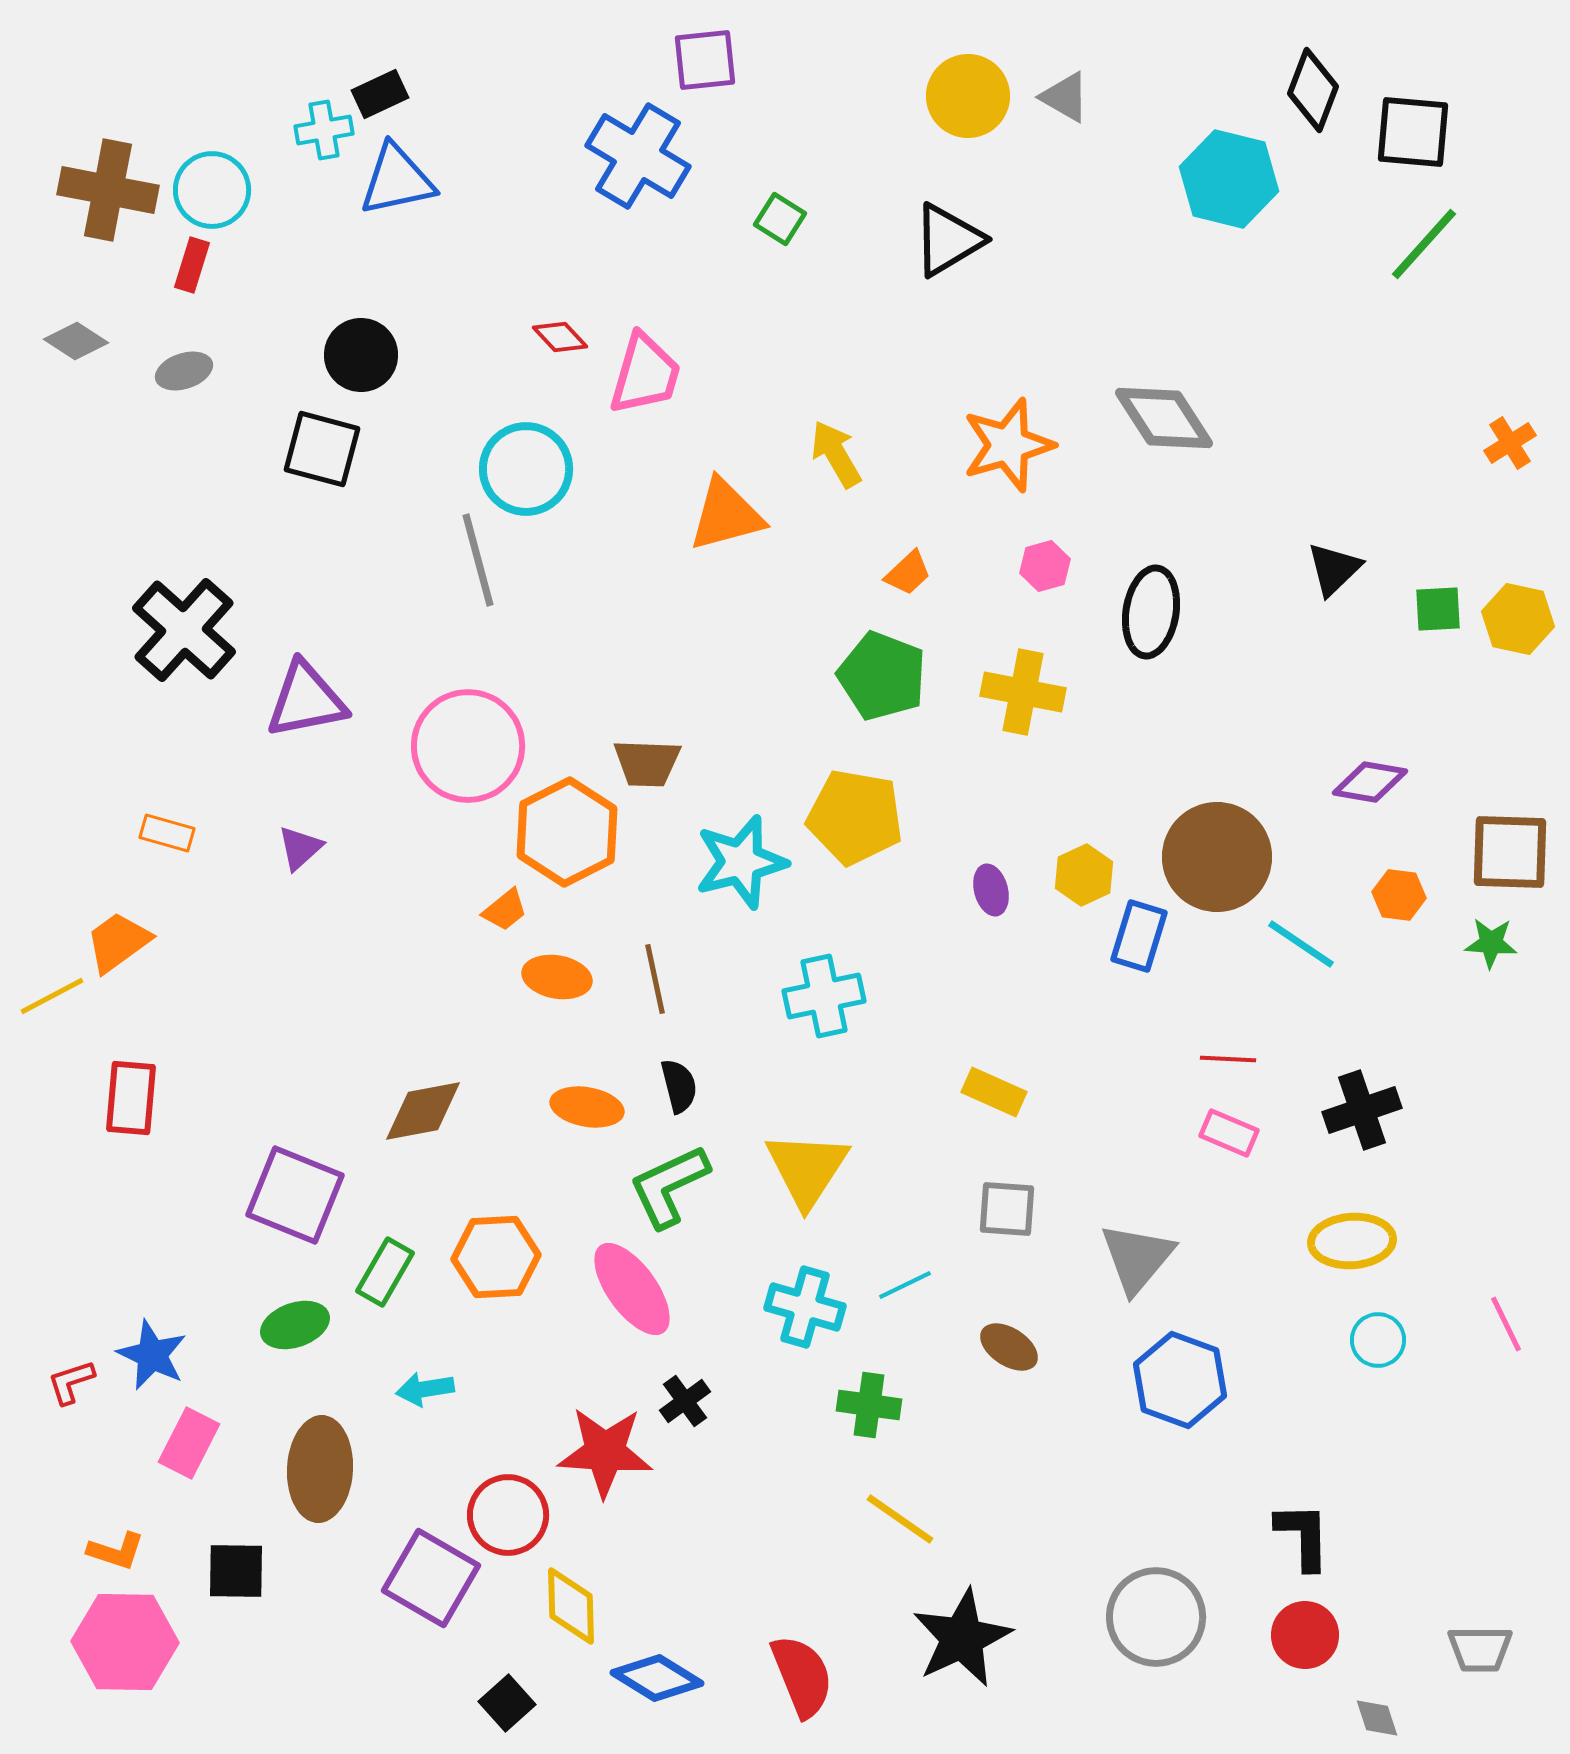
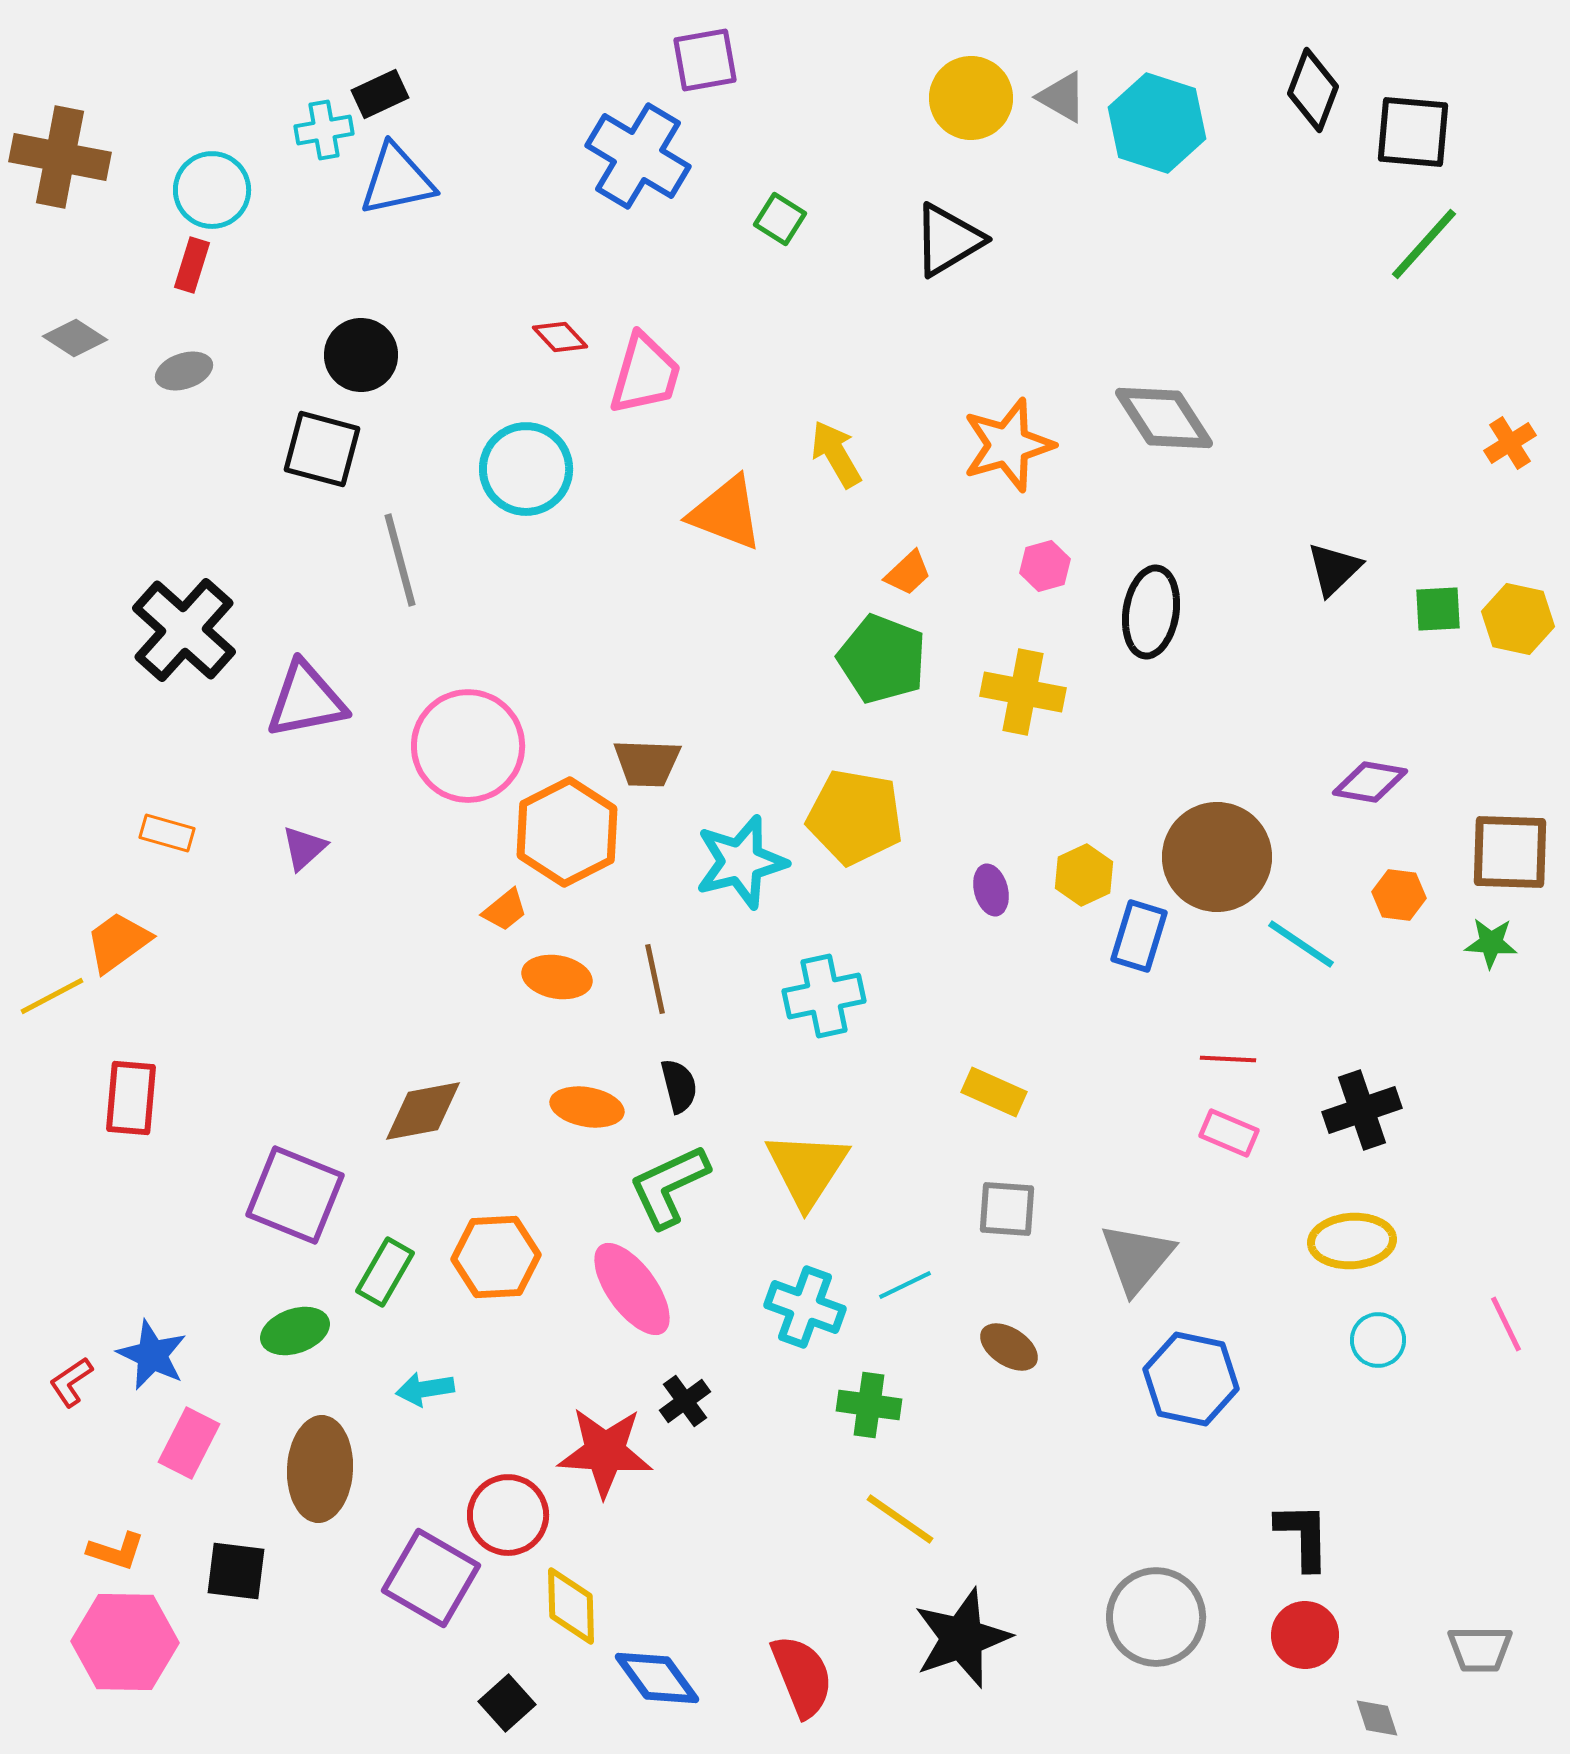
purple square at (705, 60): rotated 4 degrees counterclockwise
yellow circle at (968, 96): moved 3 px right, 2 px down
gray triangle at (1065, 97): moved 3 px left
cyan hexagon at (1229, 179): moved 72 px left, 56 px up; rotated 4 degrees clockwise
brown cross at (108, 190): moved 48 px left, 33 px up
gray diamond at (76, 341): moved 1 px left, 3 px up
orange triangle at (726, 515): moved 2 px up; rotated 36 degrees clockwise
gray line at (478, 560): moved 78 px left
green pentagon at (882, 676): moved 17 px up
purple triangle at (300, 848): moved 4 px right
cyan cross at (805, 1307): rotated 4 degrees clockwise
green ellipse at (295, 1325): moved 6 px down
blue hexagon at (1180, 1380): moved 11 px right, 1 px up; rotated 8 degrees counterclockwise
red L-shape at (71, 1382): rotated 16 degrees counterclockwise
black square at (236, 1571): rotated 6 degrees clockwise
black star at (962, 1638): rotated 6 degrees clockwise
blue diamond at (657, 1678): rotated 22 degrees clockwise
